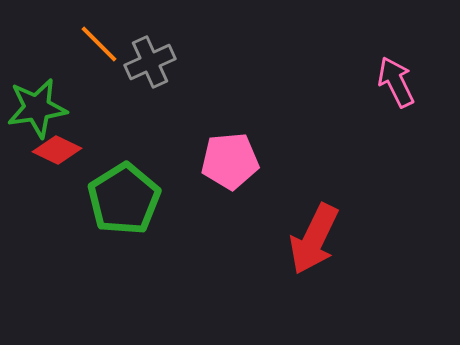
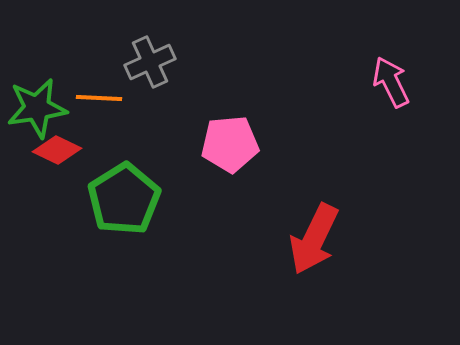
orange line: moved 54 px down; rotated 42 degrees counterclockwise
pink arrow: moved 5 px left
pink pentagon: moved 17 px up
